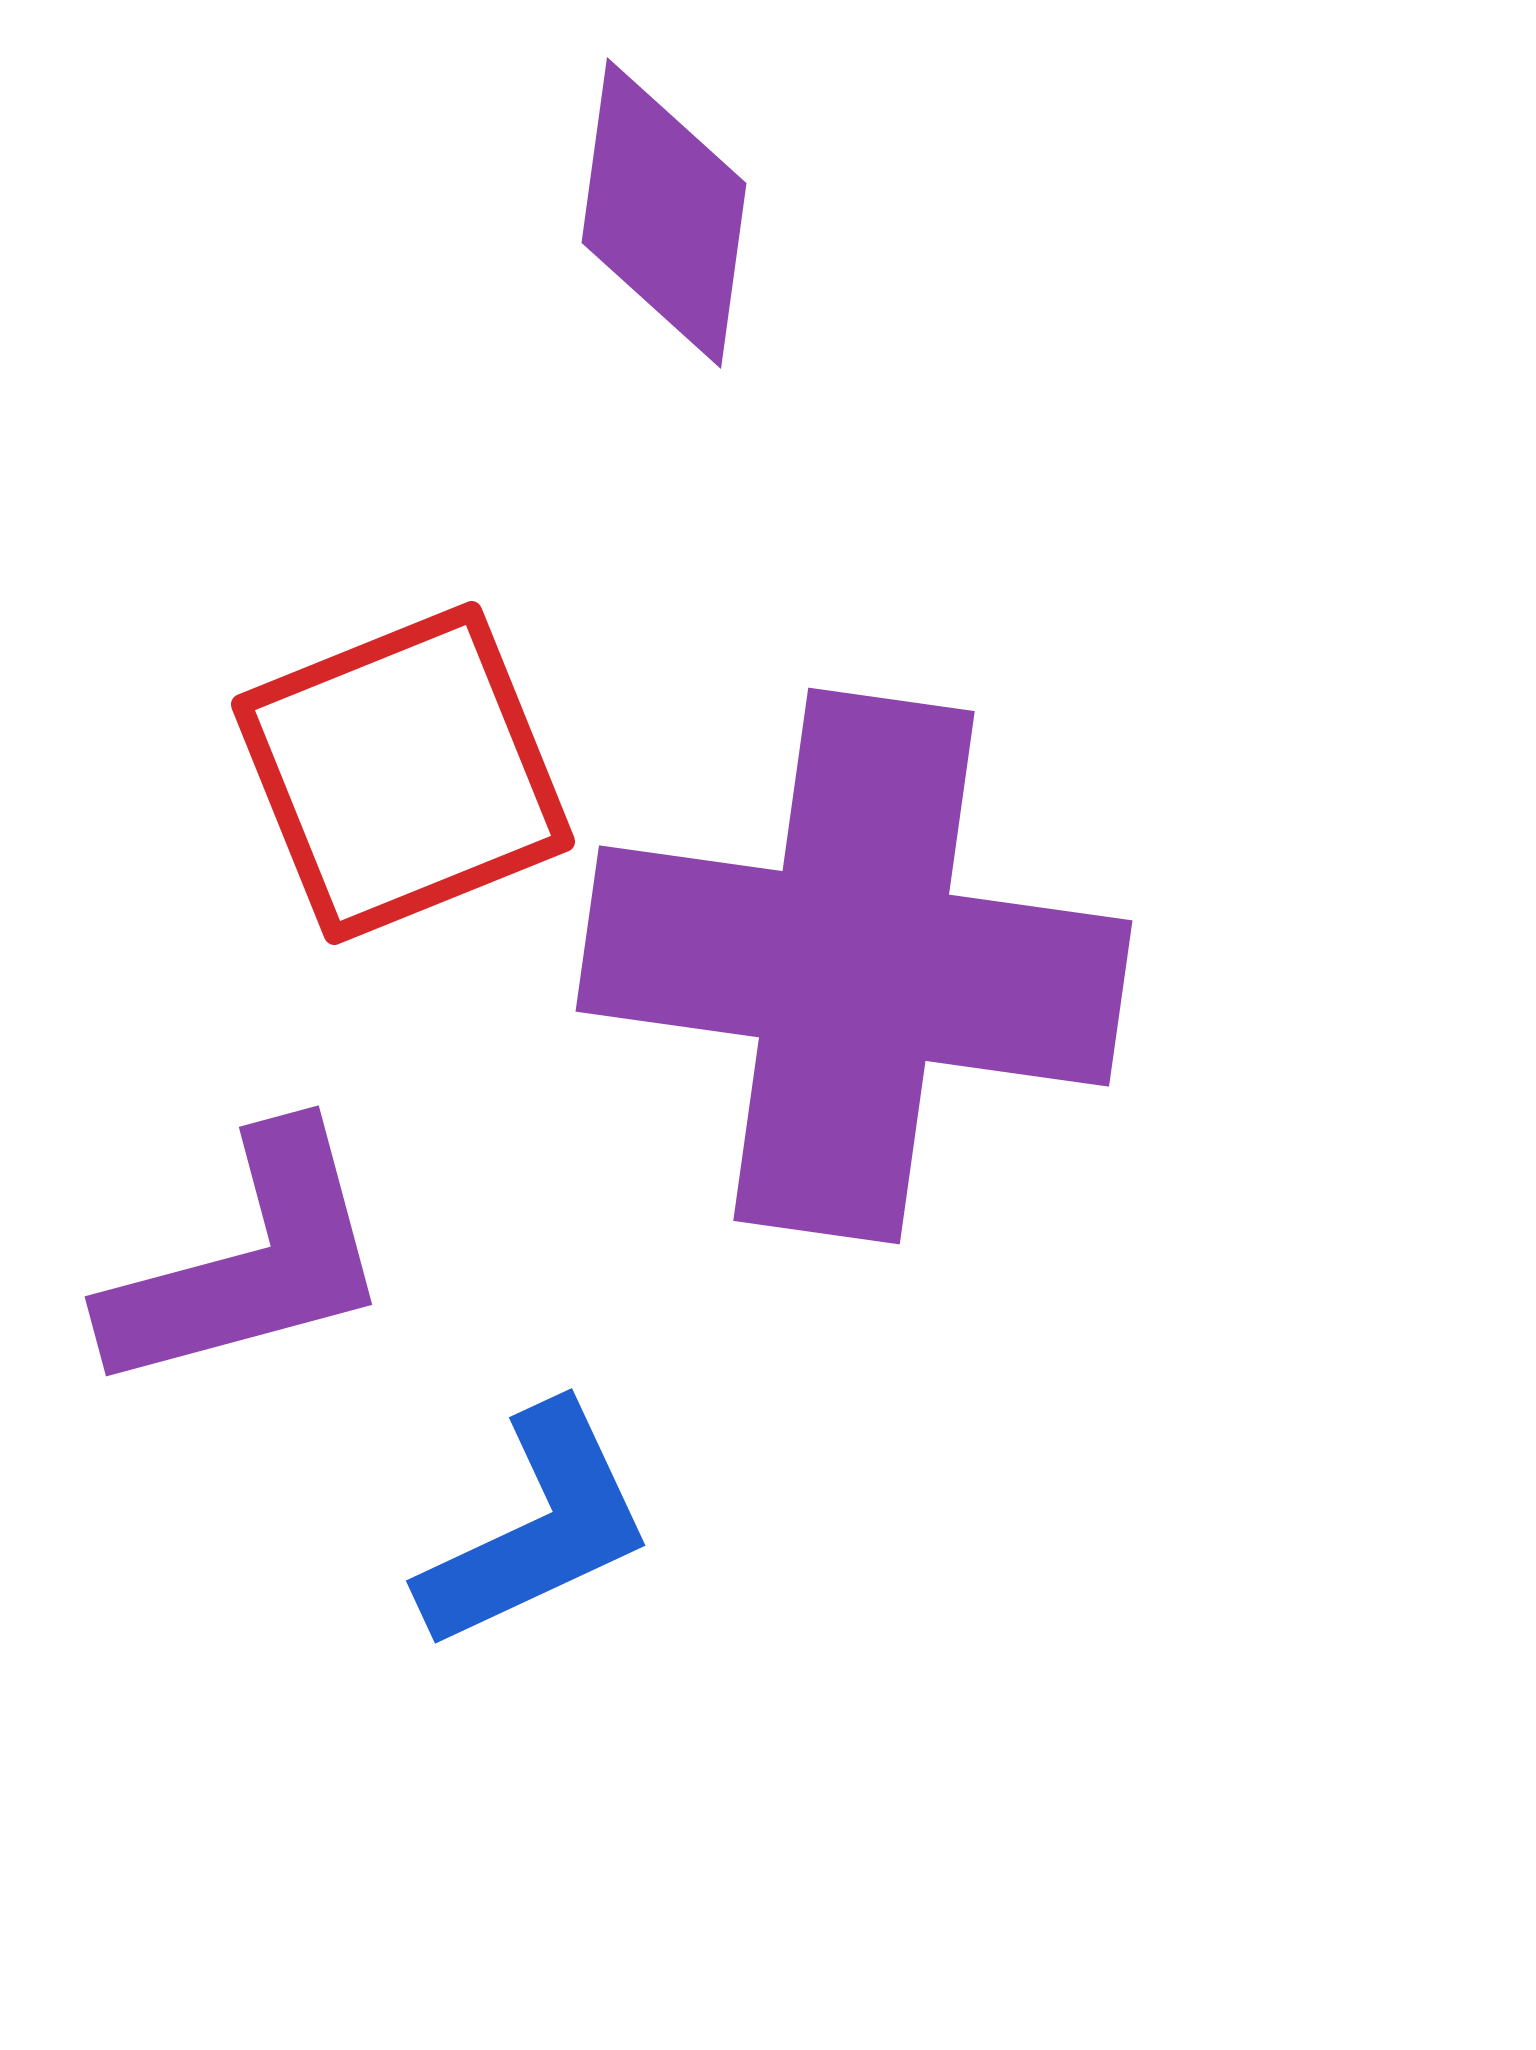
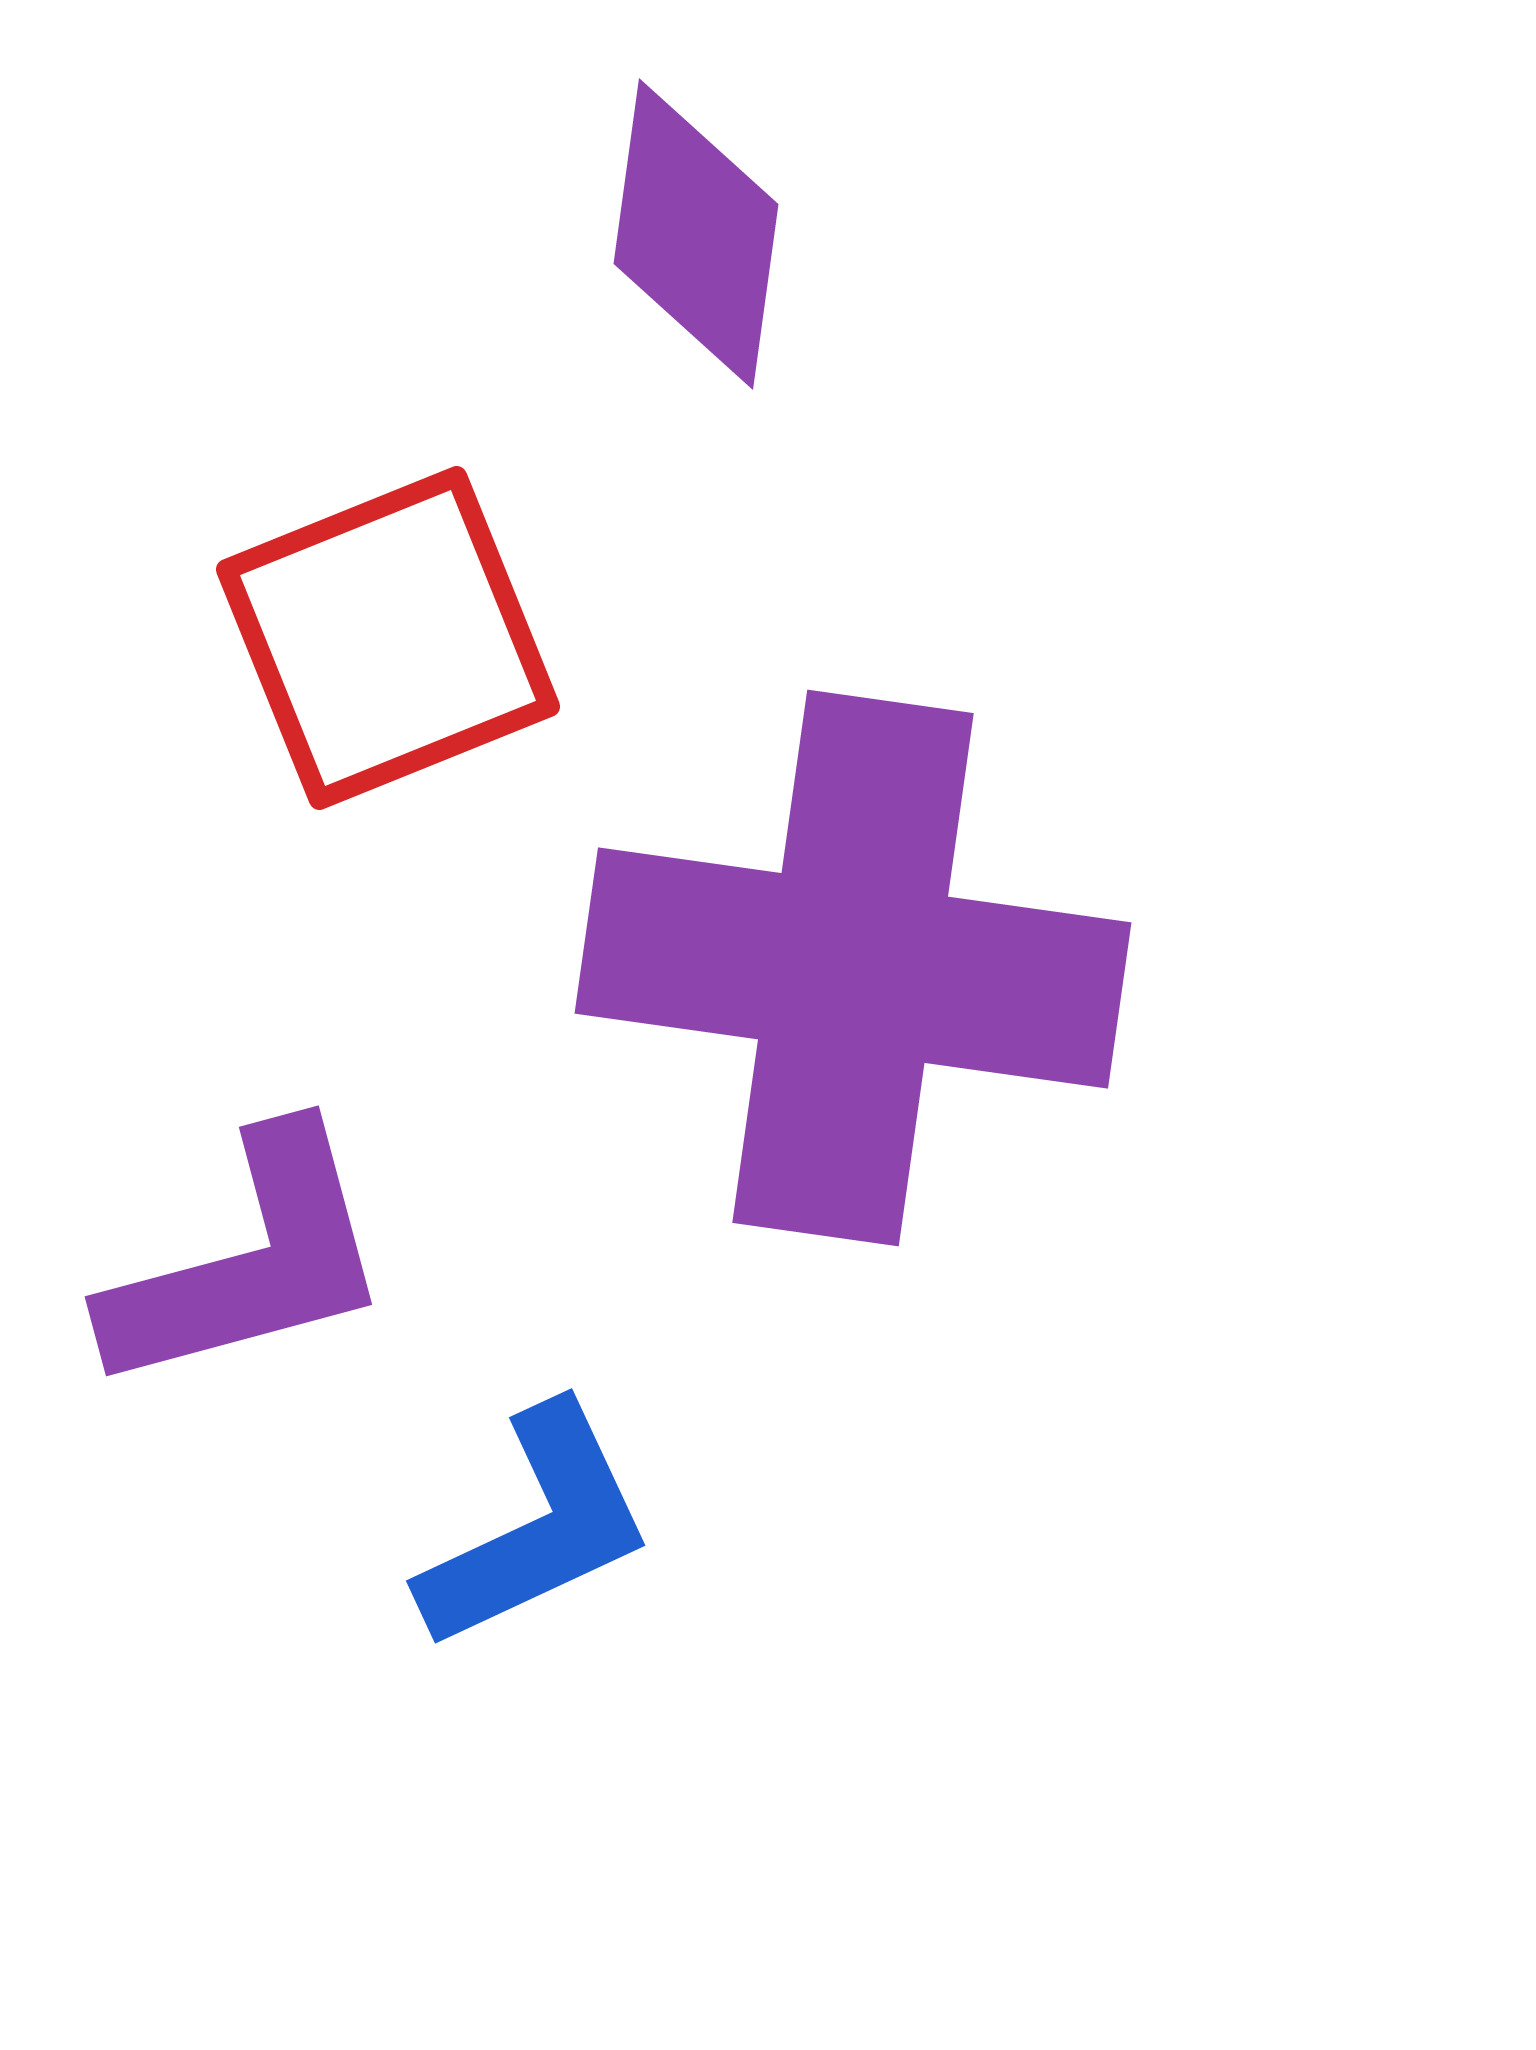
purple diamond: moved 32 px right, 21 px down
red square: moved 15 px left, 135 px up
purple cross: moved 1 px left, 2 px down
